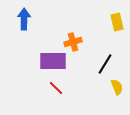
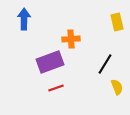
orange cross: moved 2 px left, 3 px up; rotated 12 degrees clockwise
purple rectangle: moved 3 px left, 1 px down; rotated 20 degrees counterclockwise
red line: rotated 63 degrees counterclockwise
